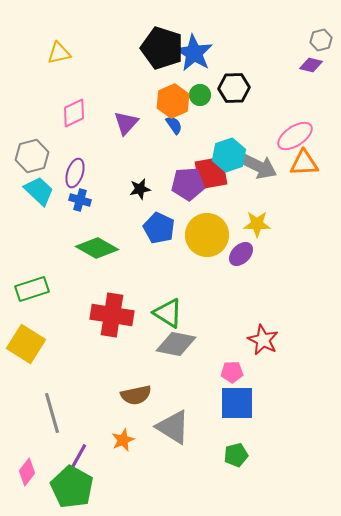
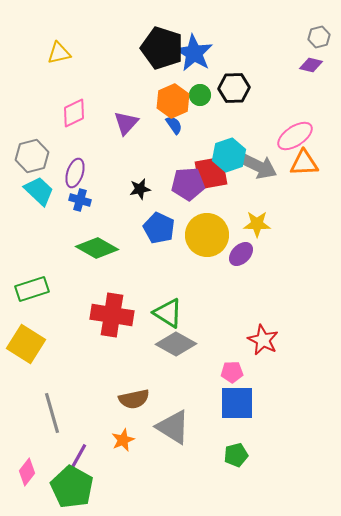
gray hexagon at (321, 40): moved 2 px left, 3 px up
gray diamond at (176, 344): rotated 18 degrees clockwise
brown semicircle at (136, 395): moved 2 px left, 4 px down
